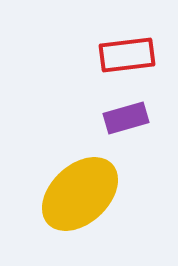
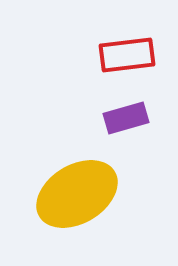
yellow ellipse: moved 3 px left; rotated 12 degrees clockwise
